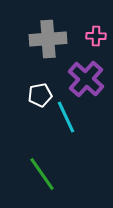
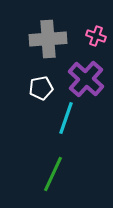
pink cross: rotated 18 degrees clockwise
white pentagon: moved 1 px right, 7 px up
cyan line: moved 1 px down; rotated 44 degrees clockwise
green line: moved 11 px right; rotated 60 degrees clockwise
